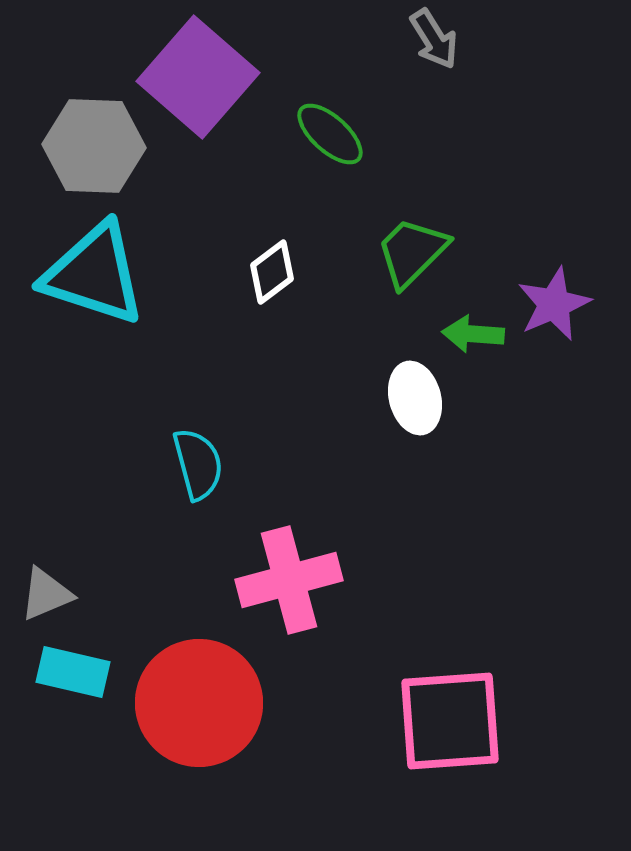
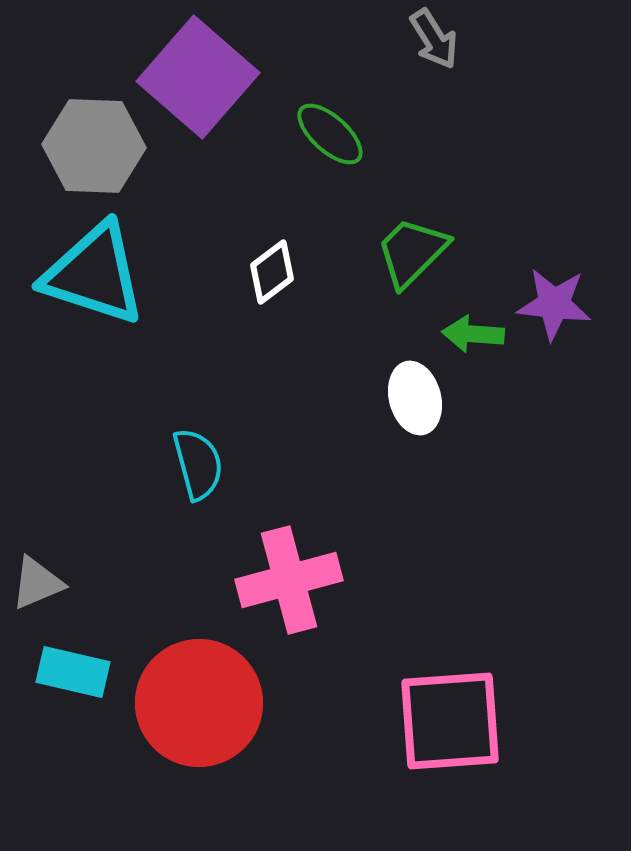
purple star: rotated 30 degrees clockwise
gray triangle: moved 9 px left, 11 px up
